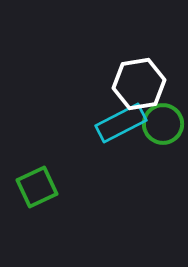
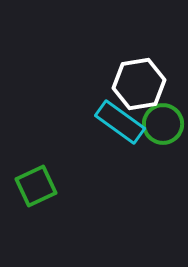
cyan rectangle: moved 1 px left, 1 px up; rotated 63 degrees clockwise
green square: moved 1 px left, 1 px up
